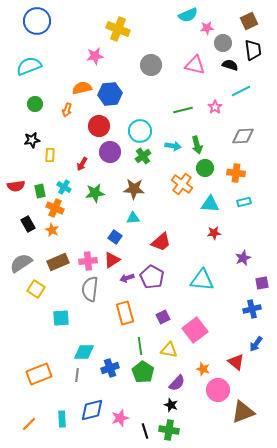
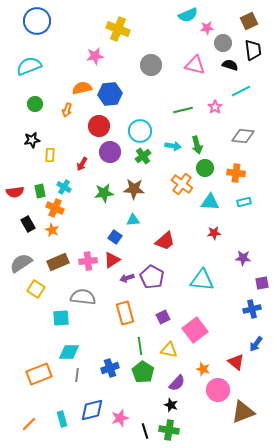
gray diamond at (243, 136): rotated 10 degrees clockwise
red semicircle at (16, 186): moved 1 px left, 6 px down
green star at (95, 193): moved 9 px right
cyan triangle at (210, 204): moved 2 px up
cyan triangle at (133, 218): moved 2 px down
red trapezoid at (161, 242): moved 4 px right, 1 px up
purple star at (243, 258): rotated 28 degrees clockwise
gray semicircle at (90, 289): moved 7 px left, 8 px down; rotated 90 degrees clockwise
cyan diamond at (84, 352): moved 15 px left
cyan rectangle at (62, 419): rotated 14 degrees counterclockwise
